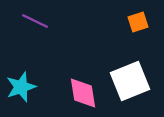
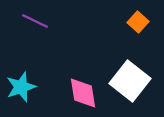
orange square: rotated 30 degrees counterclockwise
white square: rotated 30 degrees counterclockwise
